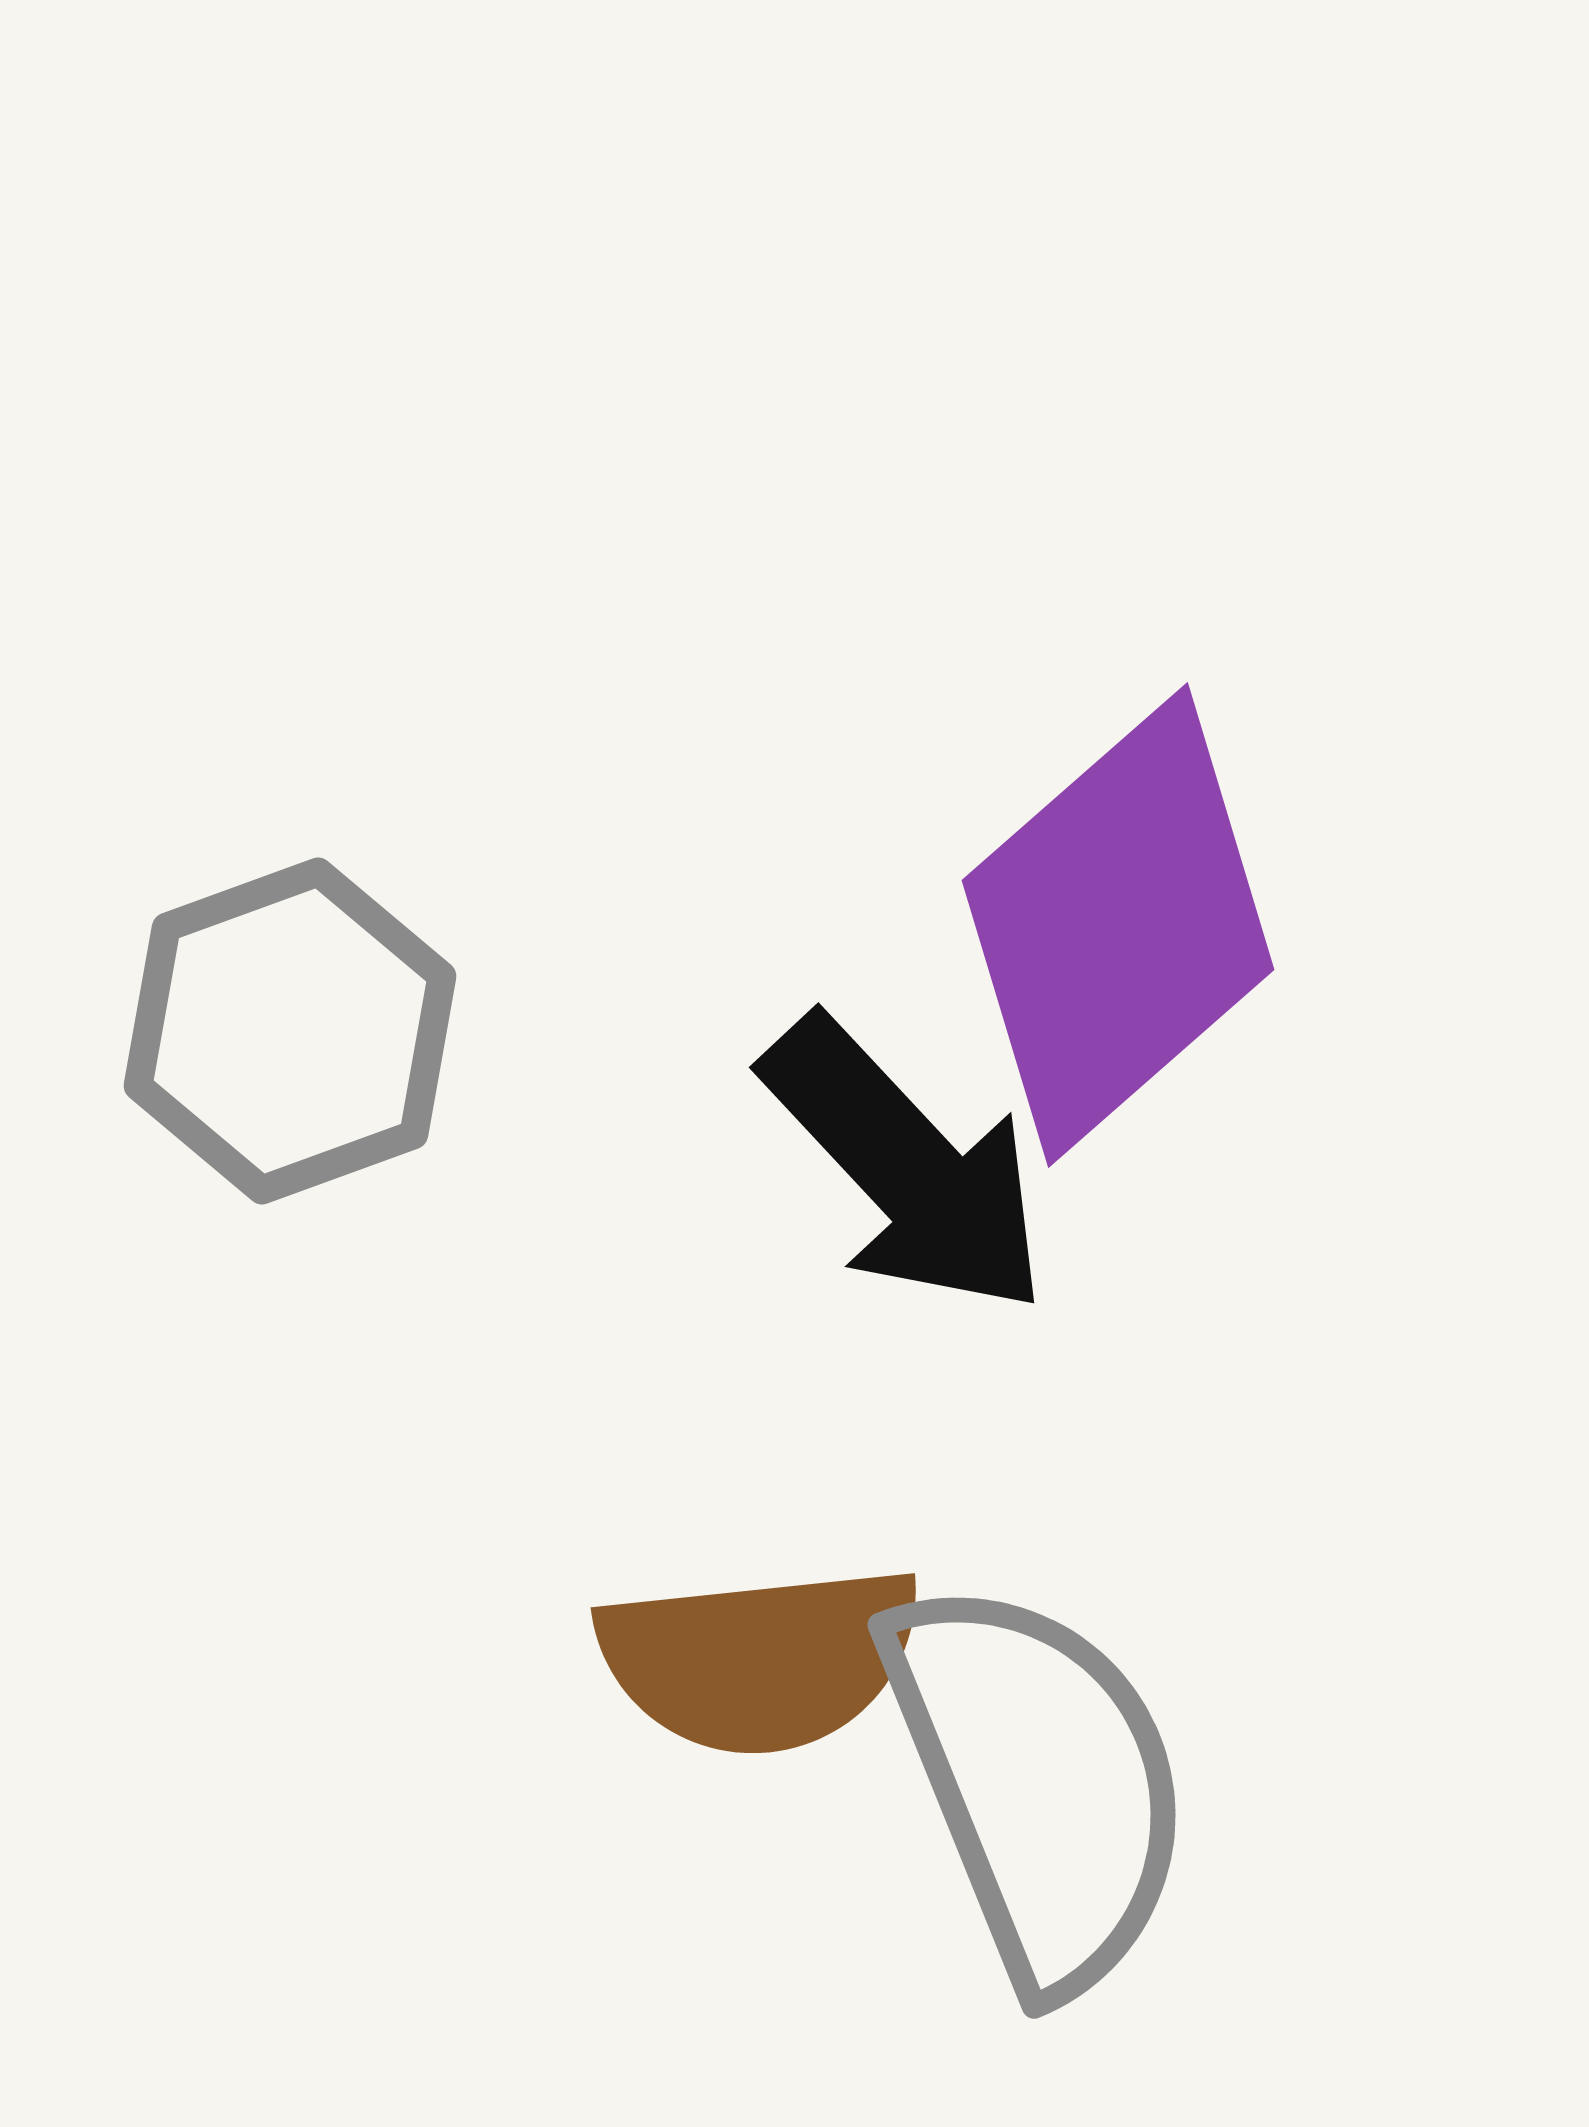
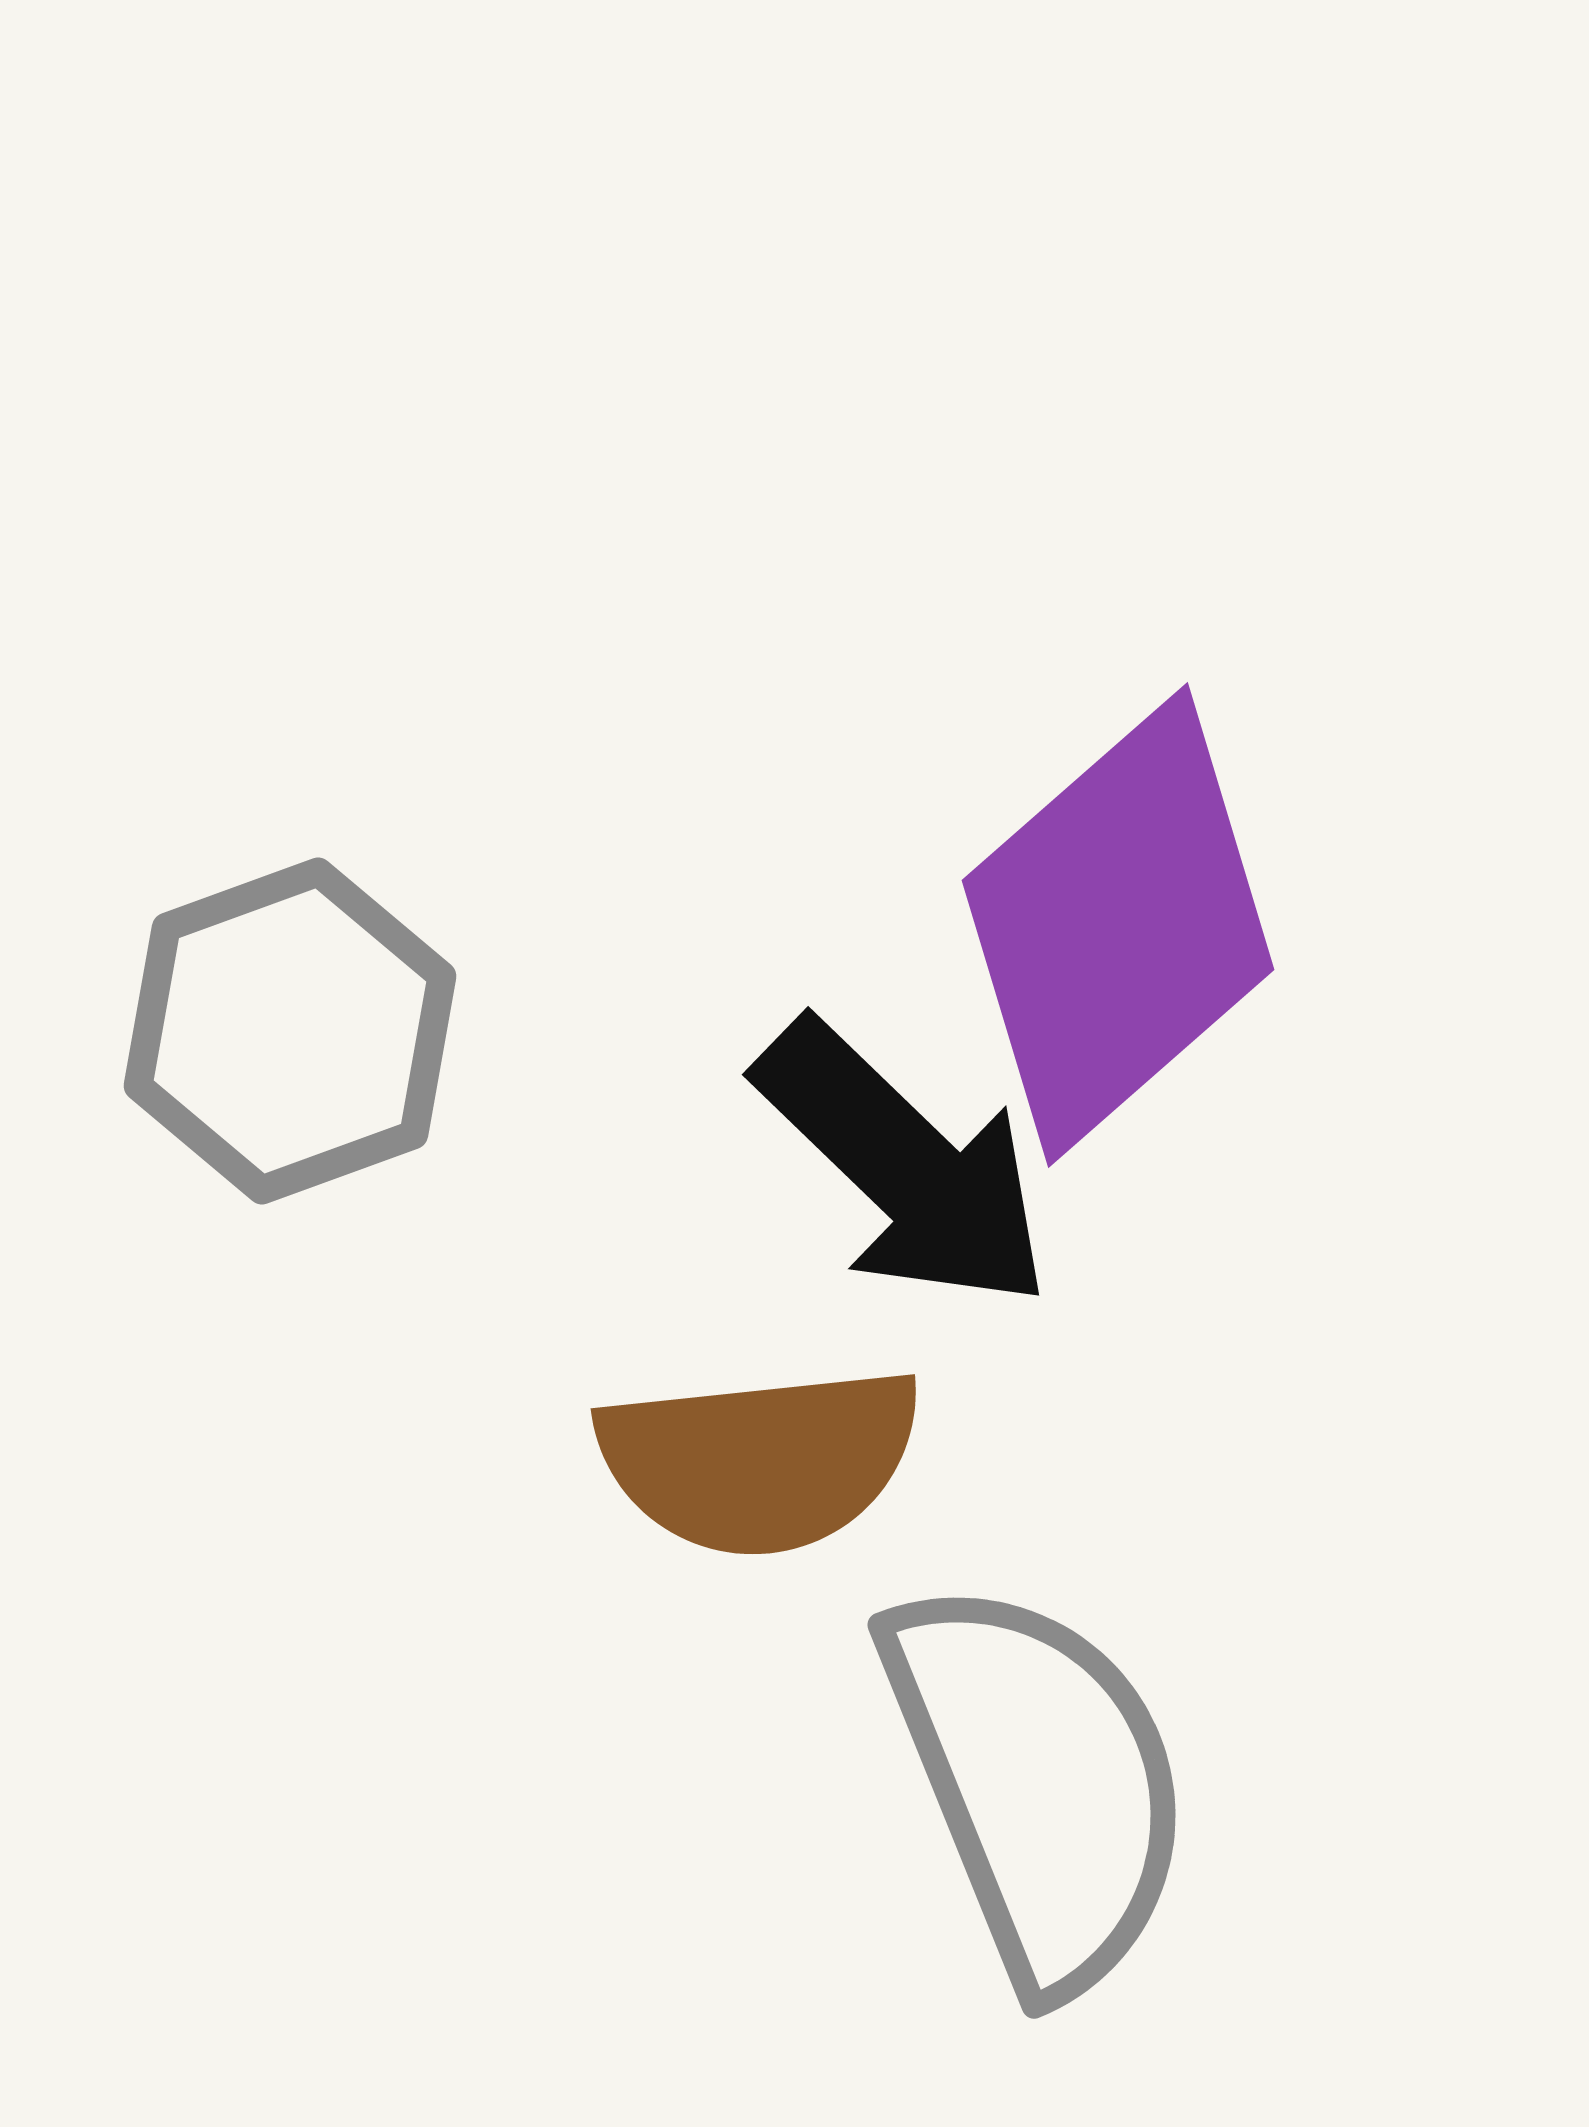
black arrow: moved 2 px left, 1 px up; rotated 3 degrees counterclockwise
brown semicircle: moved 199 px up
